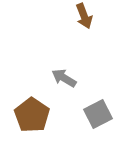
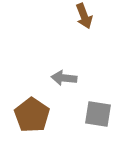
gray arrow: rotated 25 degrees counterclockwise
gray square: rotated 36 degrees clockwise
